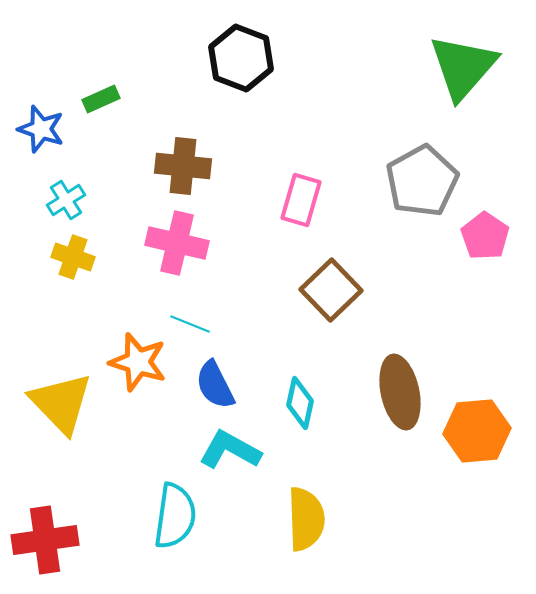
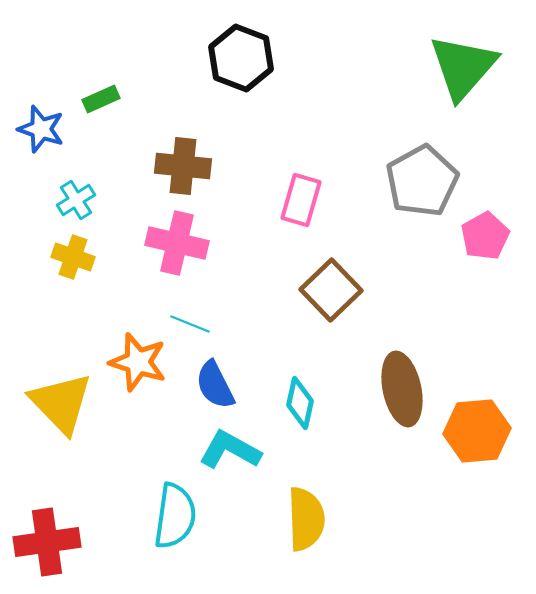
cyan cross: moved 10 px right
pink pentagon: rotated 9 degrees clockwise
brown ellipse: moved 2 px right, 3 px up
red cross: moved 2 px right, 2 px down
